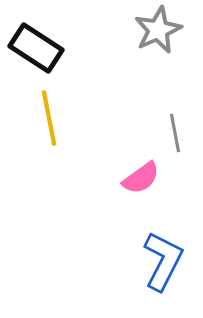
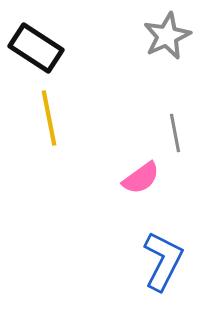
gray star: moved 9 px right, 6 px down
